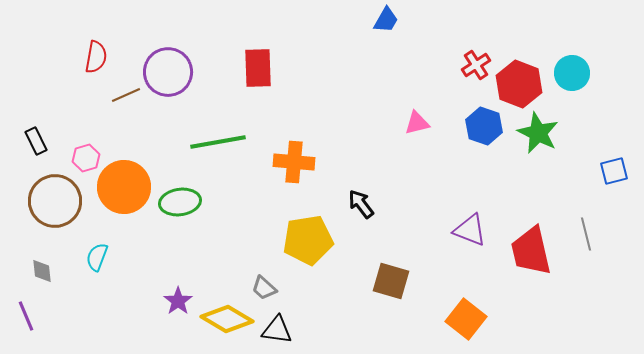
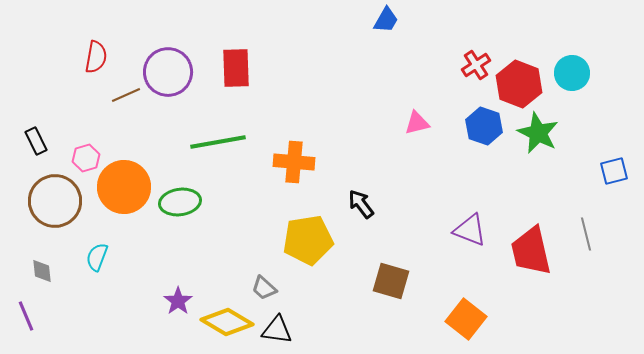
red rectangle: moved 22 px left
yellow diamond: moved 3 px down
